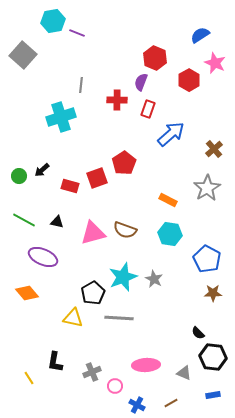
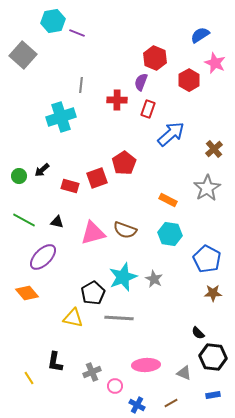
purple ellipse at (43, 257): rotated 68 degrees counterclockwise
